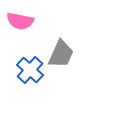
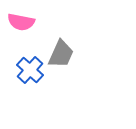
pink semicircle: moved 1 px right, 1 px down
